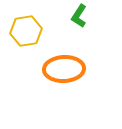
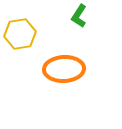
yellow hexagon: moved 6 px left, 3 px down
